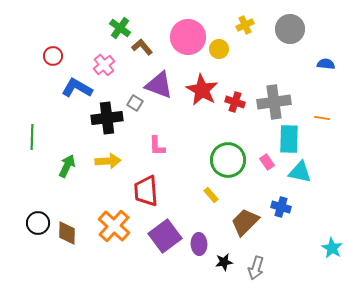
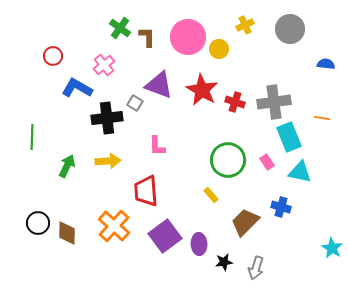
brown L-shape: moved 5 px right, 10 px up; rotated 40 degrees clockwise
cyan rectangle: moved 2 px up; rotated 24 degrees counterclockwise
